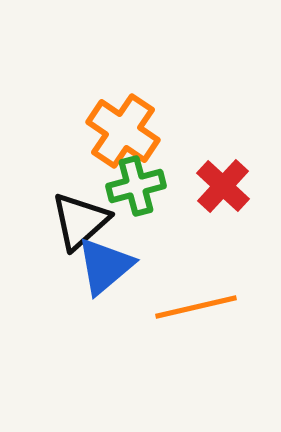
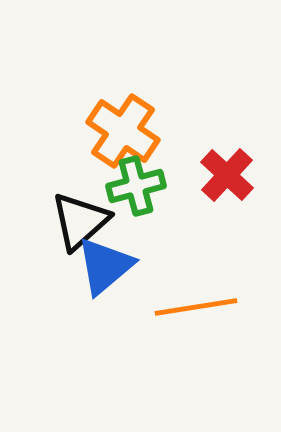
red cross: moved 4 px right, 11 px up
orange line: rotated 4 degrees clockwise
